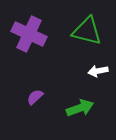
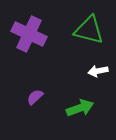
green triangle: moved 2 px right, 1 px up
